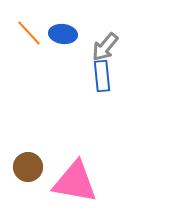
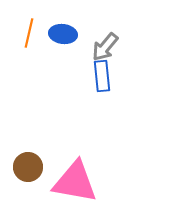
orange line: rotated 56 degrees clockwise
